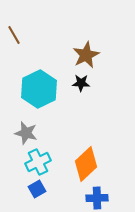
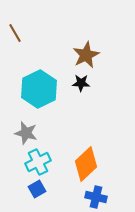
brown line: moved 1 px right, 2 px up
blue cross: moved 1 px left, 1 px up; rotated 15 degrees clockwise
